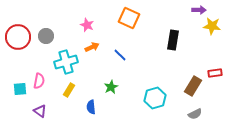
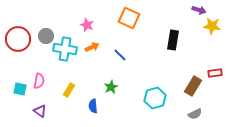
purple arrow: rotated 16 degrees clockwise
red circle: moved 2 px down
cyan cross: moved 1 px left, 13 px up; rotated 25 degrees clockwise
cyan square: rotated 16 degrees clockwise
blue semicircle: moved 2 px right, 1 px up
